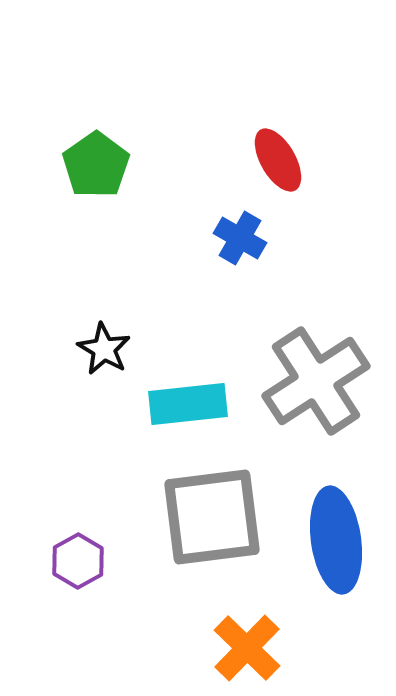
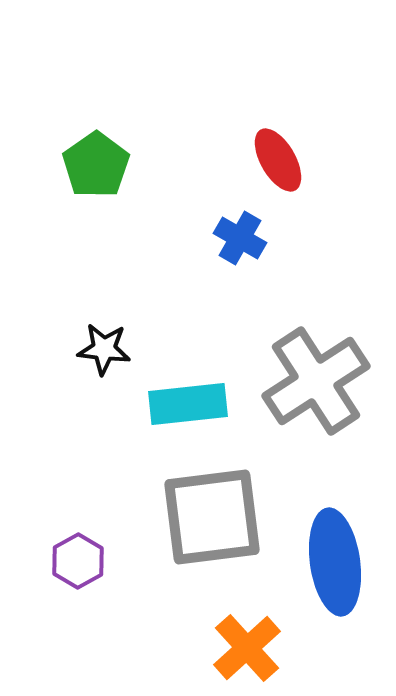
black star: rotated 24 degrees counterclockwise
blue ellipse: moved 1 px left, 22 px down
orange cross: rotated 4 degrees clockwise
